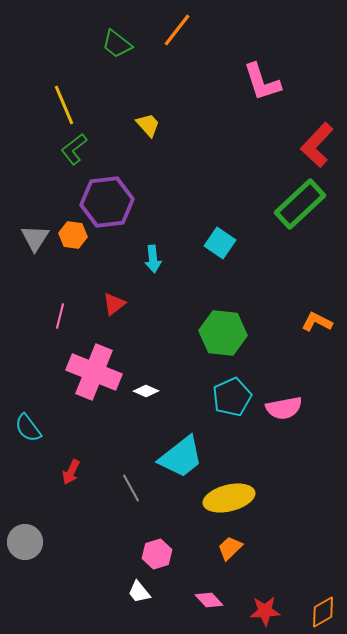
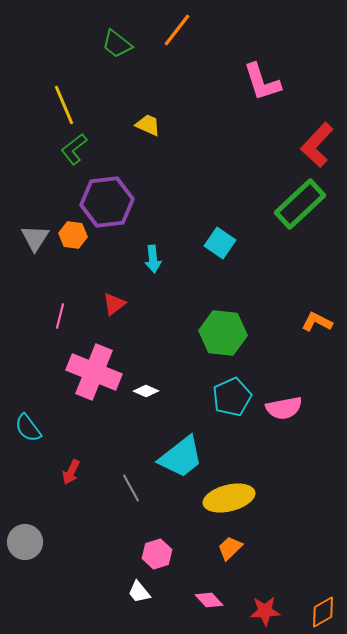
yellow trapezoid: rotated 24 degrees counterclockwise
